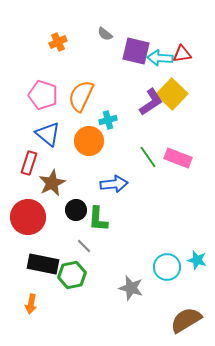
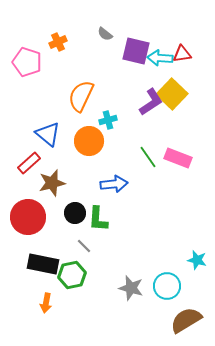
pink pentagon: moved 16 px left, 33 px up
red rectangle: rotated 30 degrees clockwise
brown star: rotated 12 degrees clockwise
black circle: moved 1 px left, 3 px down
cyan circle: moved 19 px down
orange arrow: moved 15 px right, 1 px up
